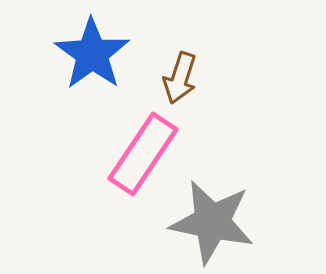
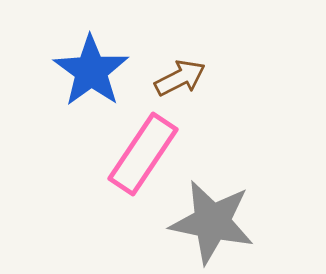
blue star: moved 1 px left, 17 px down
brown arrow: rotated 135 degrees counterclockwise
